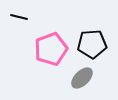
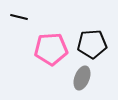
pink pentagon: rotated 16 degrees clockwise
gray ellipse: rotated 25 degrees counterclockwise
